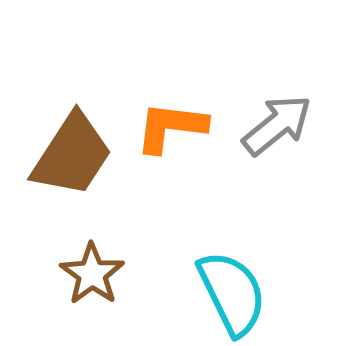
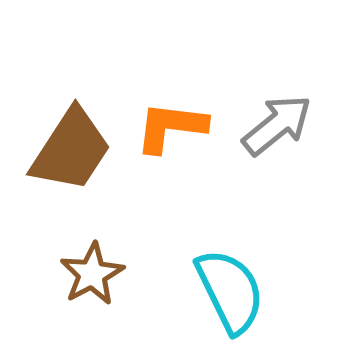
brown trapezoid: moved 1 px left, 5 px up
brown star: rotated 8 degrees clockwise
cyan semicircle: moved 2 px left, 2 px up
